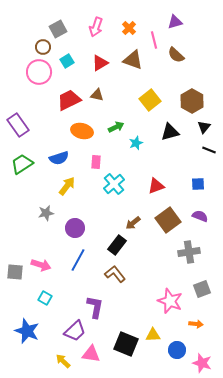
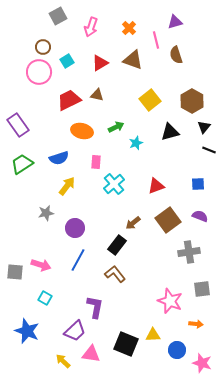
pink arrow at (96, 27): moved 5 px left
gray square at (58, 29): moved 13 px up
pink line at (154, 40): moved 2 px right
brown semicircle at (176, 55): rotated 30 degrees clockwise
gray square at (202, 289): rotated 12 degrees clockwise
